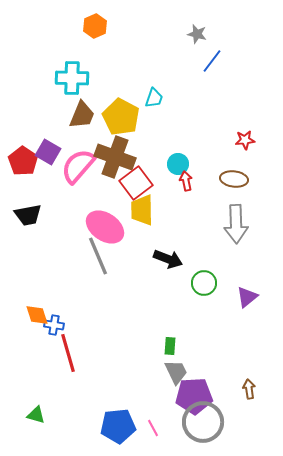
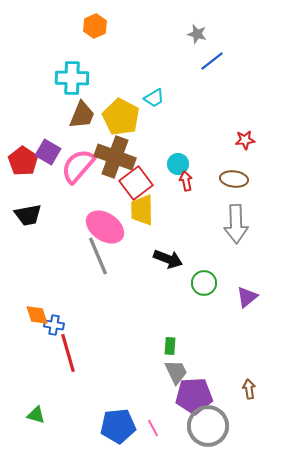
blue line: rotated 15 degrees clockwise
cyan trapezoid: rotated 40 degrees clockwise
gray circle: moved 5 px right, 4 px down
